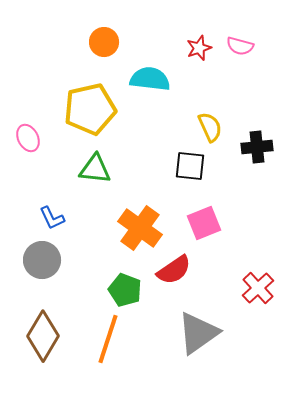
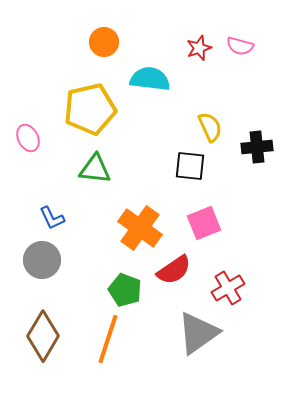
red cross: moved 30 px left; rotated 12 degrees clockwise
